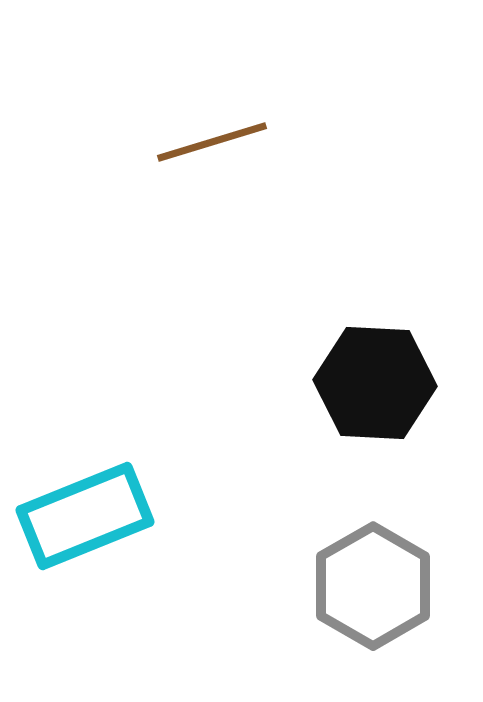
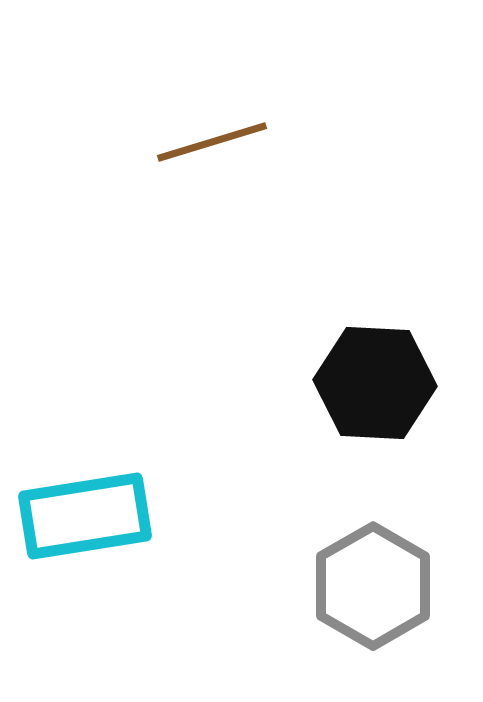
cyan rectangle: rotated 13 degrees clockwise
